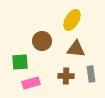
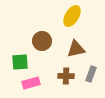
yellow ellipse: moved 4 px up
brown triangle: rotated 18 degrees counterclockwise
gray rectangle: rotated 28 degrees clockwise
